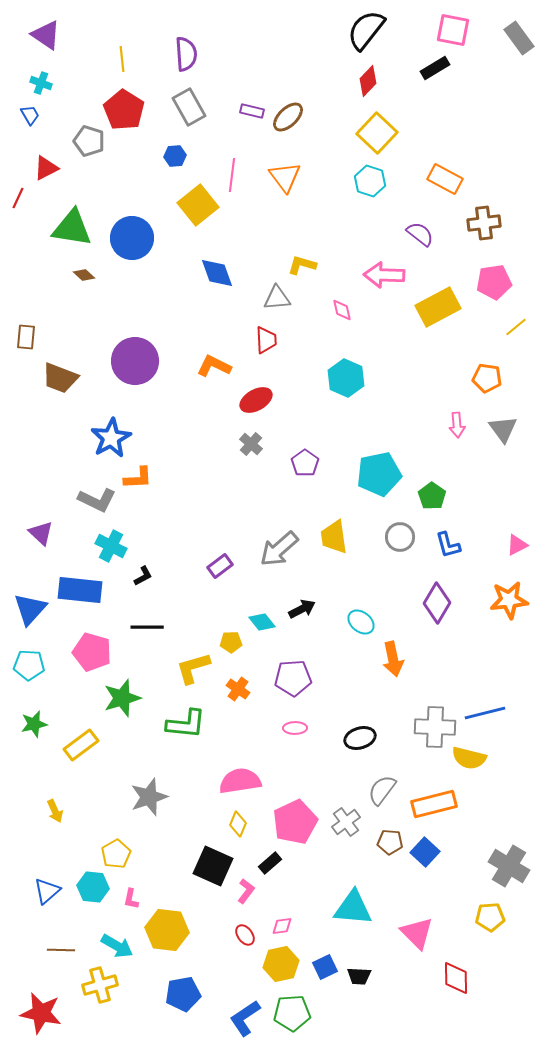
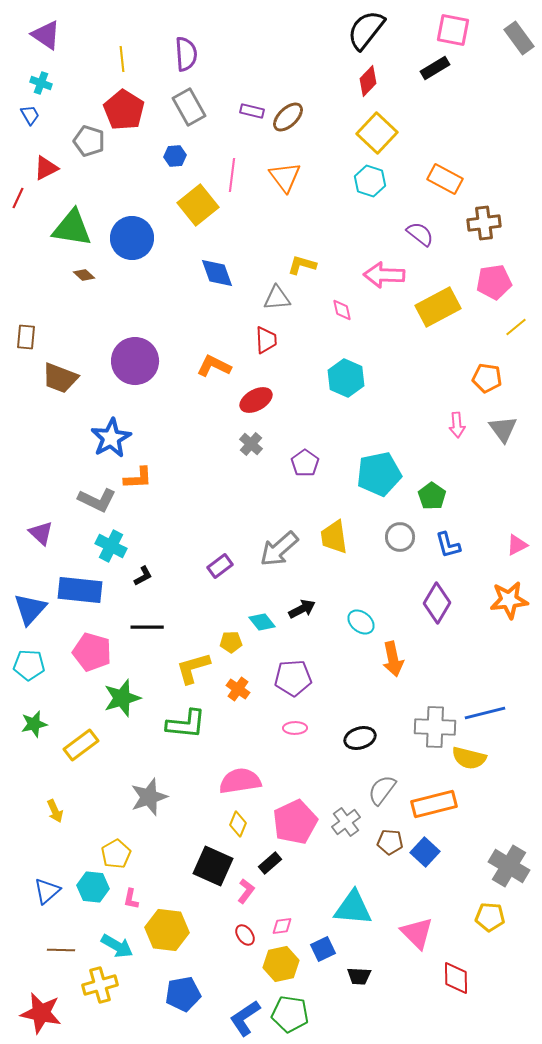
yellow pentagon at (490, 917): rotated 8 degrees clockwise
blue square at (325, 967): moved 2 px left, 18 px up
green pentagon at (292, 1013): moved 2 px left, 1 px down; rotated 12 degrees clockwise
